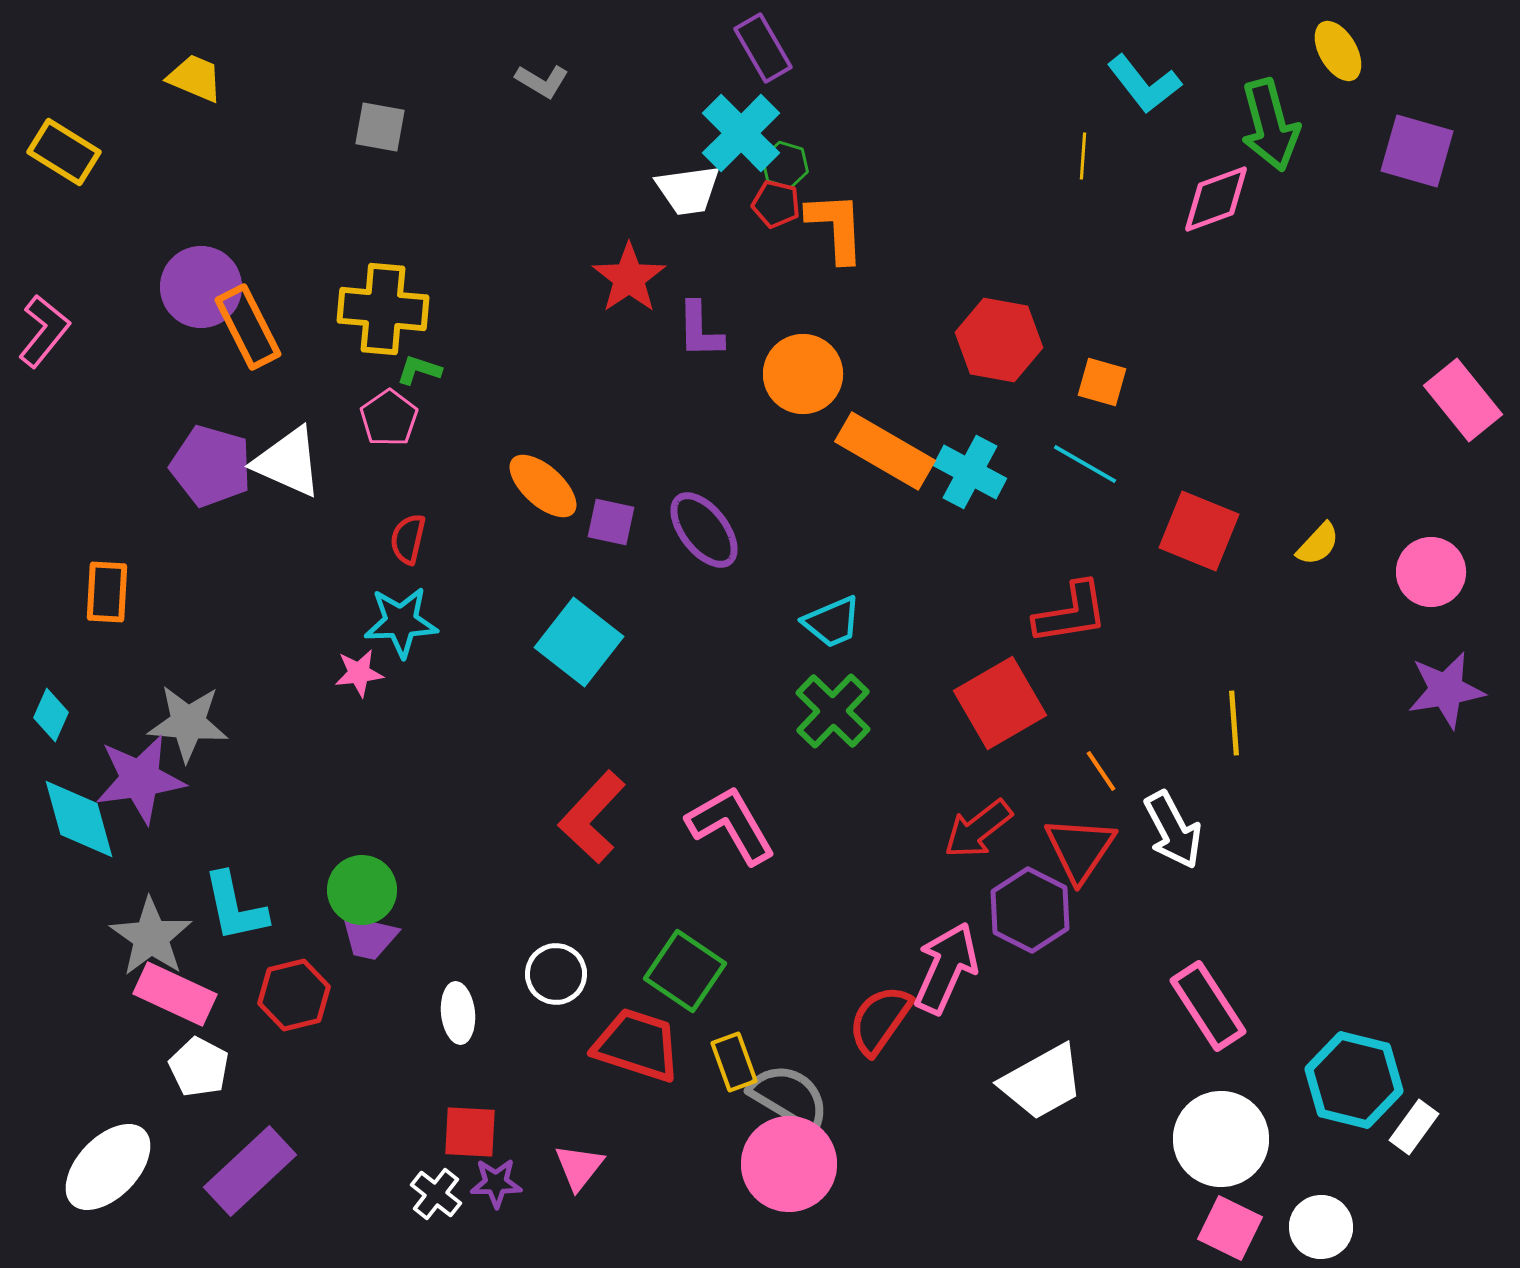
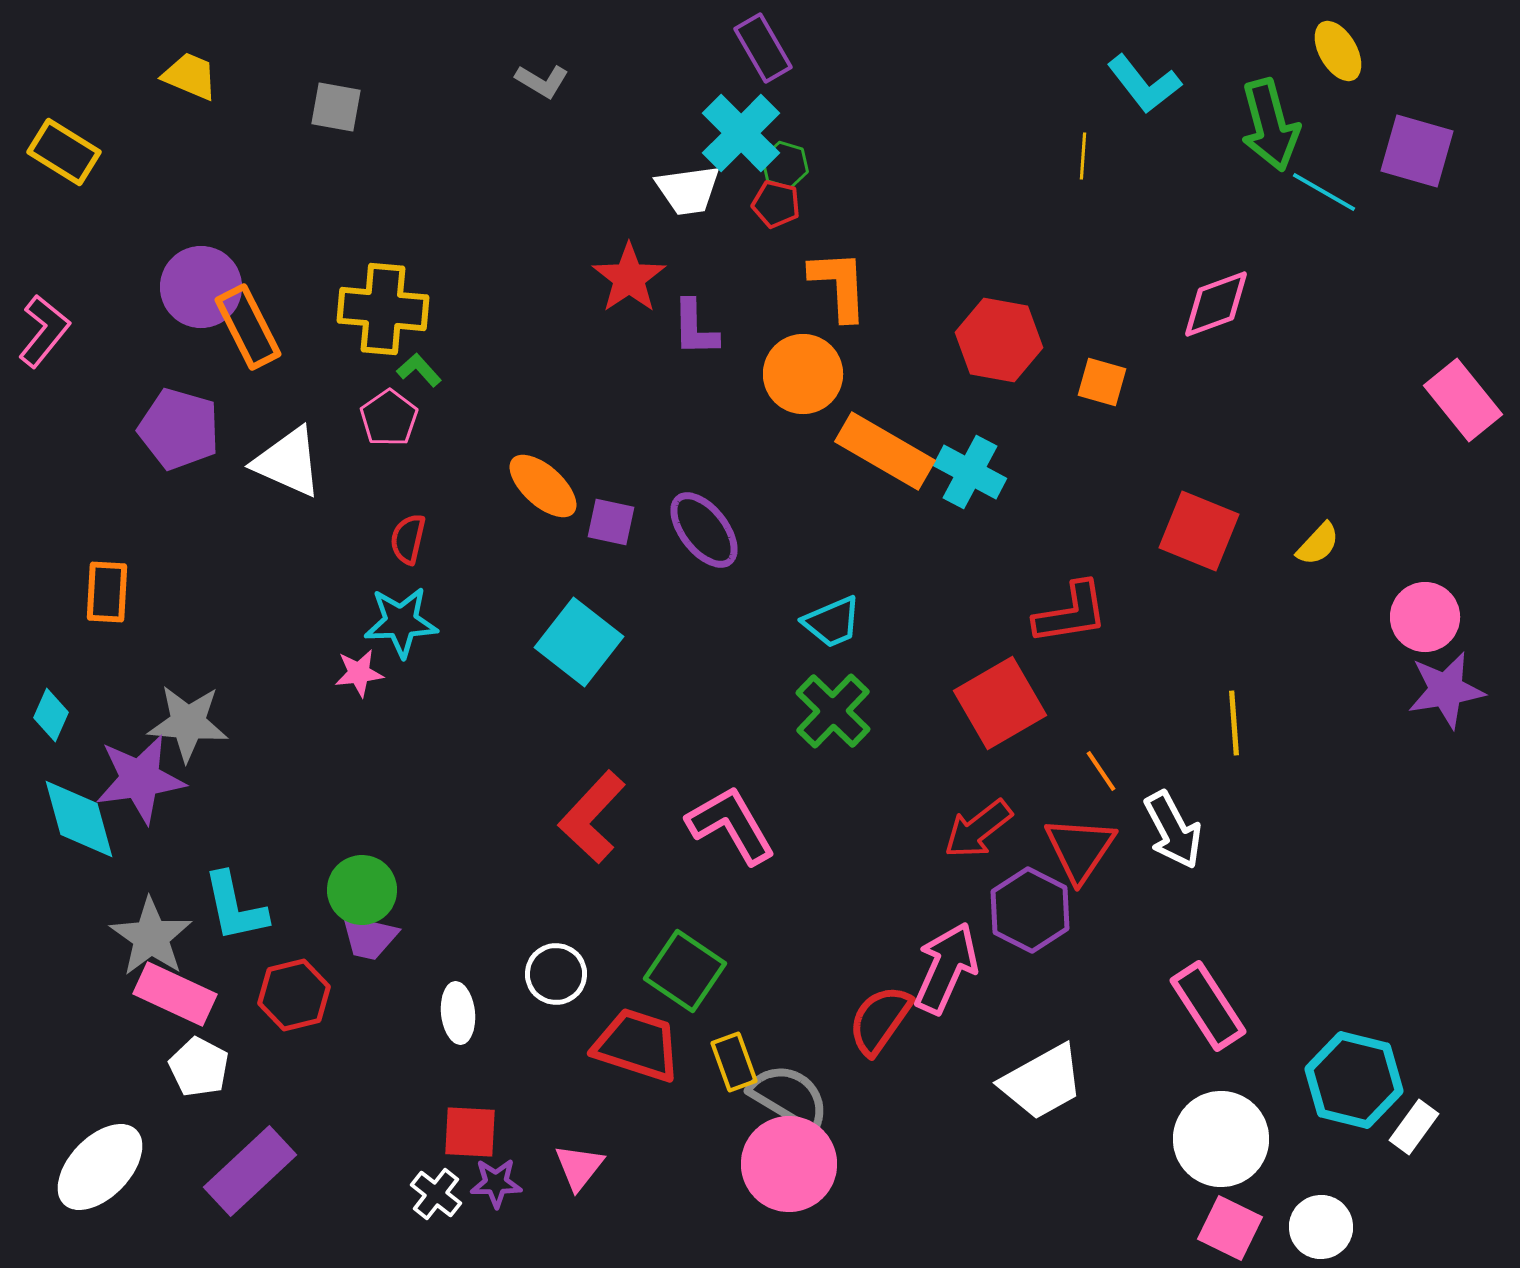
yellow trapezoid at (195, 78): moved 5 px left, 2 px up
gray square at (380, 127): moved 44 px left, 20 px up
pink diamond at (1216, 199): moved 105 px down
orange L-shape at (836, 227): moved 3 px right, 58 px down
purple L-shape at (700, 330): moved 5 px left, 2 px up
green L-shape at (419, 370): rotated 30 degrees clockwise
cyan line at (1085, 464): moved 239 px right, 272 px up
purple pentagon at (211, 466): moved 32 px left, 37 px up
pink circle at (1431, 572): moved 6 px left, 45 px down
white ellipse at (108, 1167): moved 8 px left
